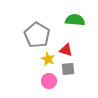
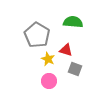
green semicircle: moved 2 px left, 2 px down
gray square: moved 7 px right; rotated 24 degrees clockwise
